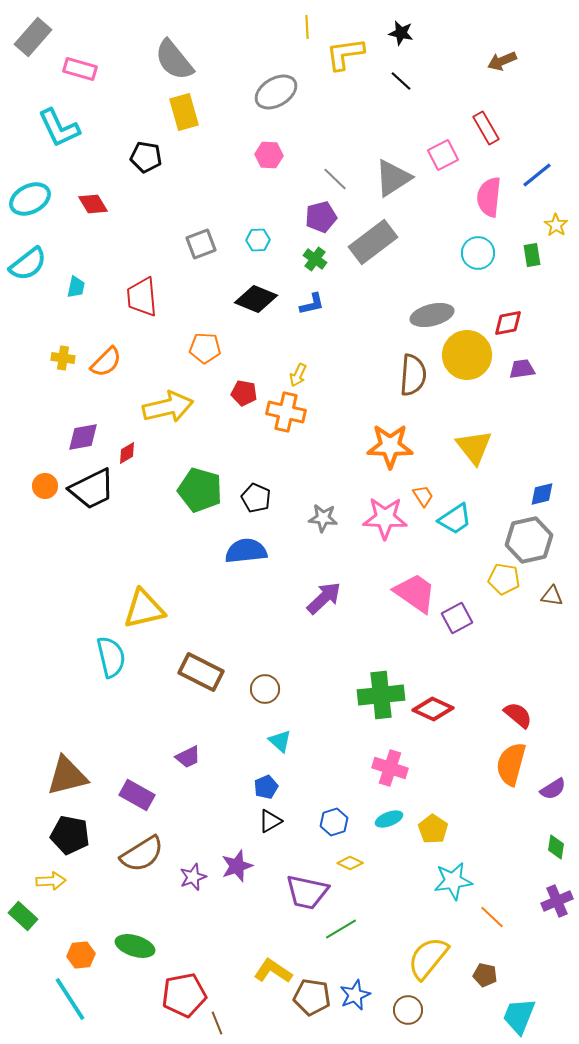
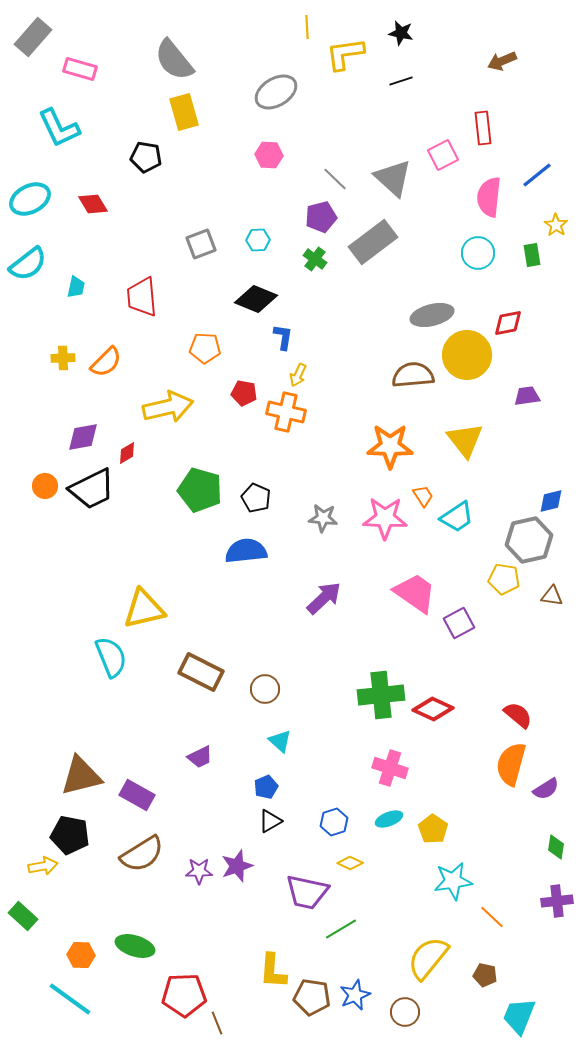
black line at (401, 81): rotated 60 degrees counterclockwise
red rectangle at (486, 128): moved 3 px left; rotated 24 degrees clockwise
gray triangle at (393, 178): rotated 45 degrees counterclockwise
blue L-shape at (312, 304): moved 29 px left, 33 px down; rotated 68 degrees counterclockwise
yellow cross at (63, 358): rotated 10 degrees counterclockwise
purple trapezoid at (522, 369): moved 5 px right, 27 px down
brown semicircle at (413, 375): rotated 99 degrees counterclockwise
yellow triangle at (474, 447): moved 9 px left, 7 px up
blue diamond at (542, 494): moved 9 px right, 7 px down
cyan trapezoid at (455, 519): moved 2 px right, 2 px up
purple square at (457, 618): moved 2 px right, 5 px down
cyan semicircle at (111, 657): rotated 9 degrees counterclockwise
purple trapezoid at (188, 757): moved 12 px right
brown triangle at (67, 776): moved 14 px right
purple semicircle at (553, 789): moved 7 px left
purple star at (193, 877): moved 6 px right, 6 px up; rotated 20 degrees clockwise
yellow arrow at (51, 881): moved 8 px left, 15 px up; rotated 8 degrees counterclockwise
purple cross at (557, 901): rotated 16 degrees clockwise
orange hexagon at (81, 955): rotated 8 degrees clockwise
yellow L-shape at (273, 971): rotated 120 degrees counterclockwise
red pentagon at (184, 995): rotated 9 degrees clockwise
cyan line at (70, 999): rotated 21 degrees counterclockwise
brown circle at (408, 1010): moved 3 px left, 2 px down
